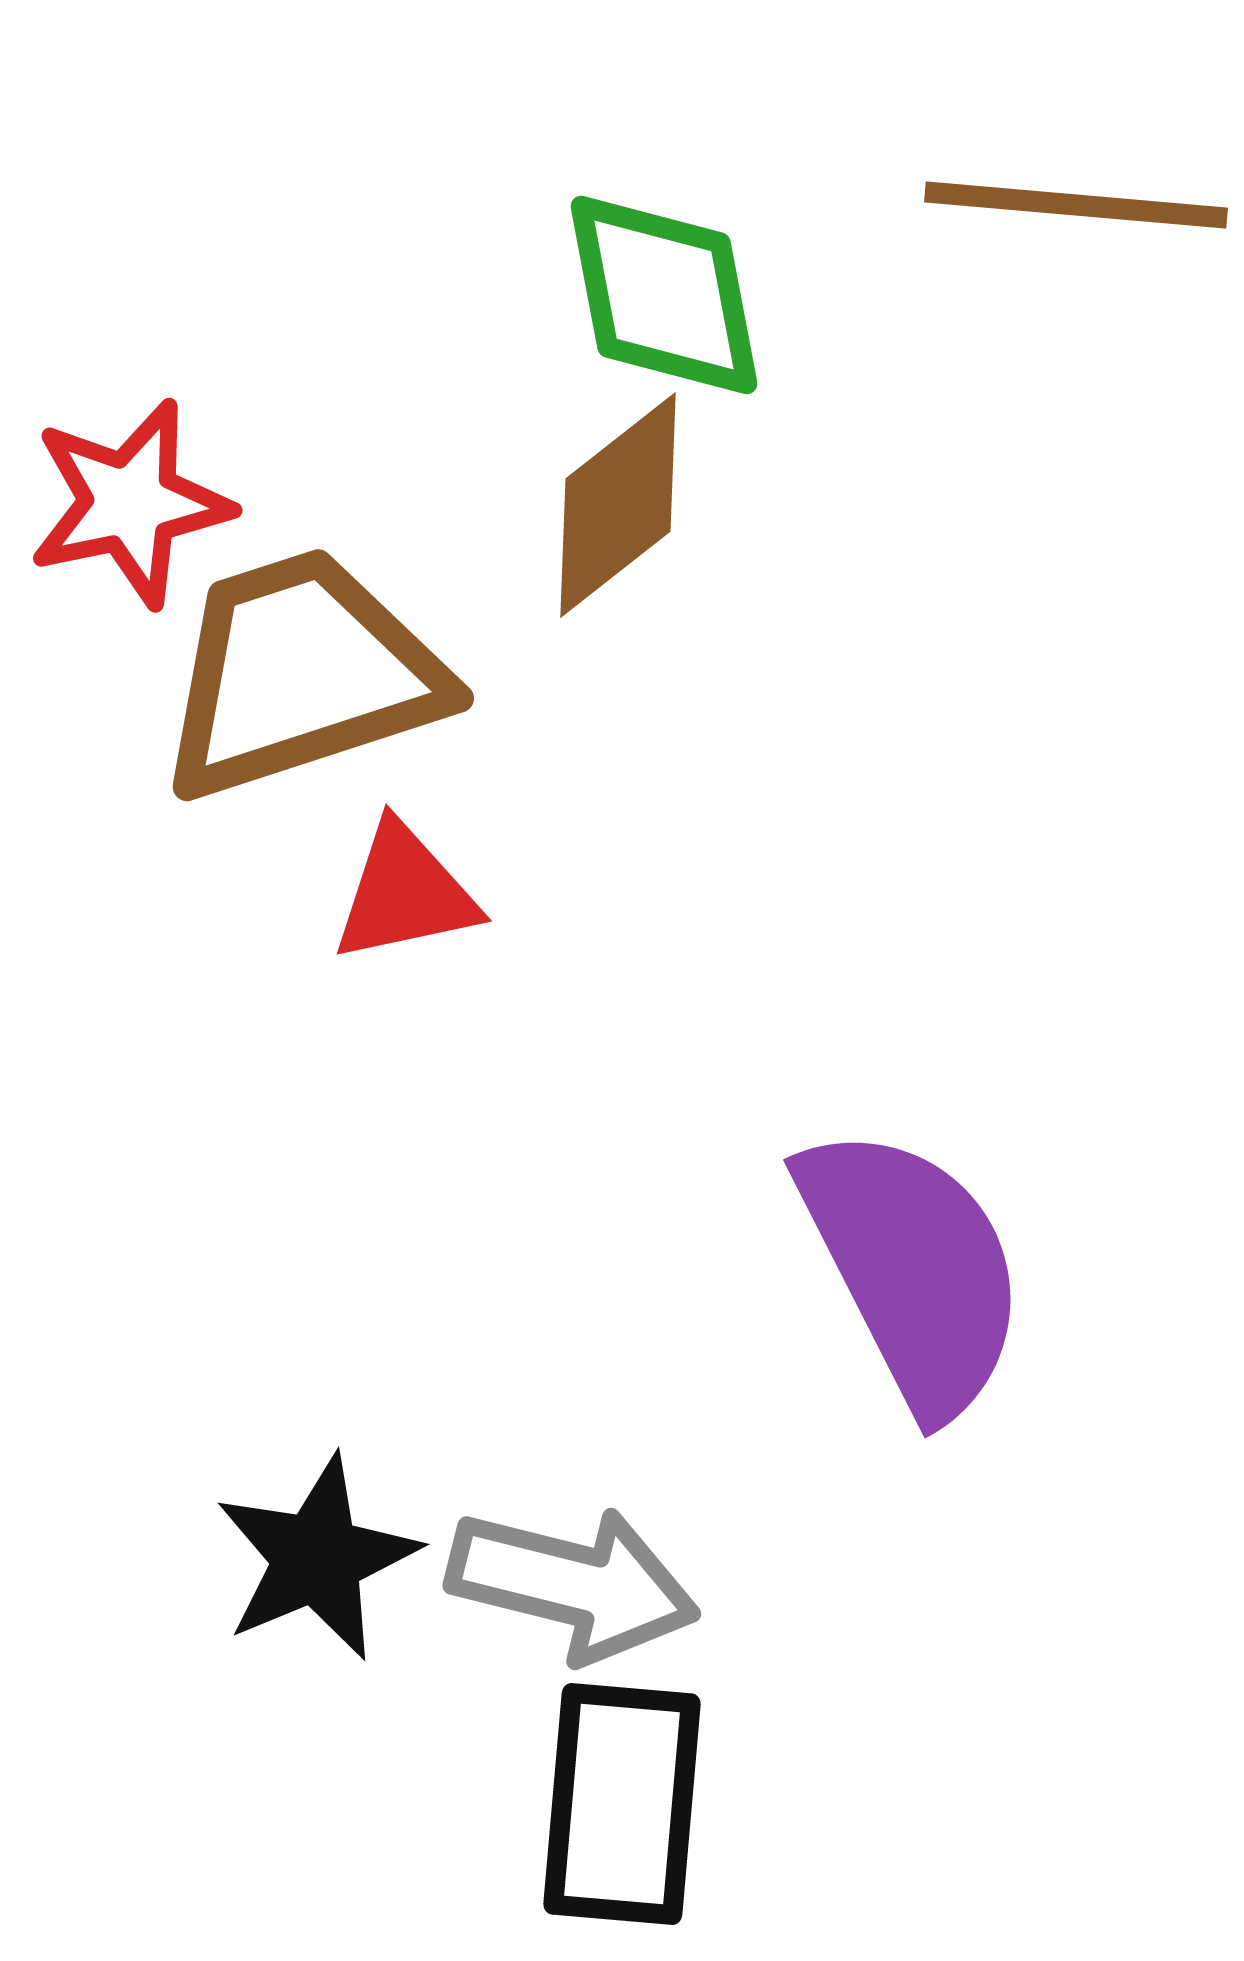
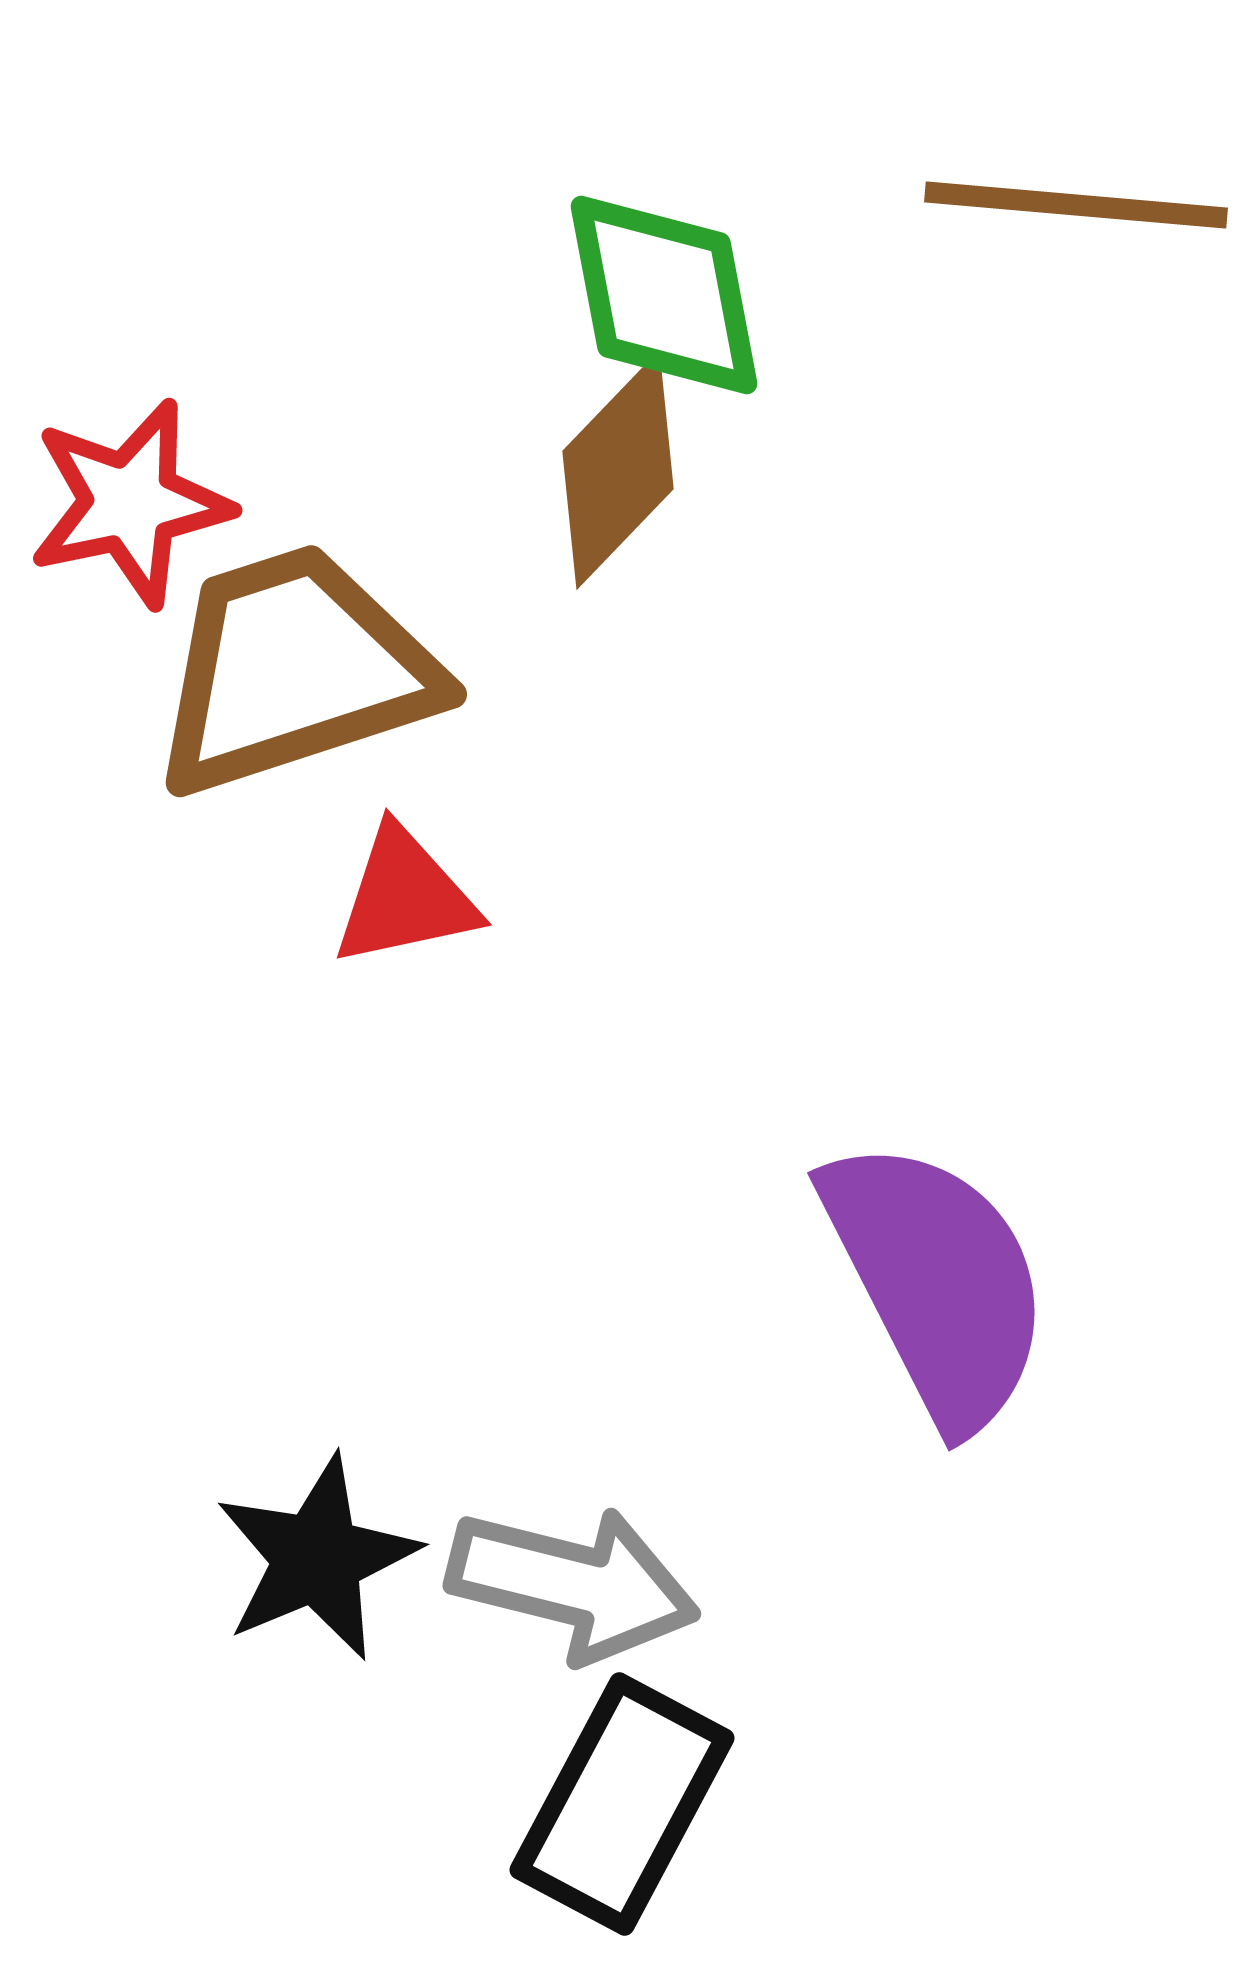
brown diamond: moved 35 px up; rotated 8 degrees counterclockwise
brown trapezoid: moved 7 px left, 4 px up
red triangle: moved 4 px down
purple semicircle: moved 24 px right, 13 px down
black rectangle: rotated 23 degrees clockwise
